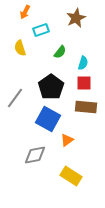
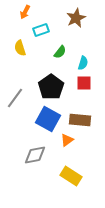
brown rectangle: moved 6 px left, 13 px down
